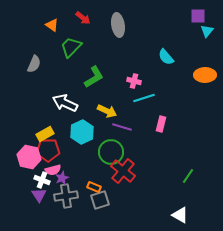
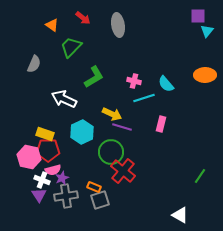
cyan semicircle: moved 27 px down
white arrow: moved 1 px left, 4 px up
yellow arrow: moved 5 px right, 3 px down
yellow rectangle: rotated 48 degrees clockwise
green line: moved 12 px right
